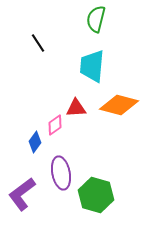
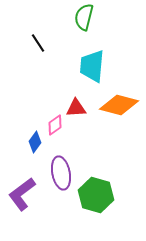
green semicircle: moved 12 px left, 2 px up
